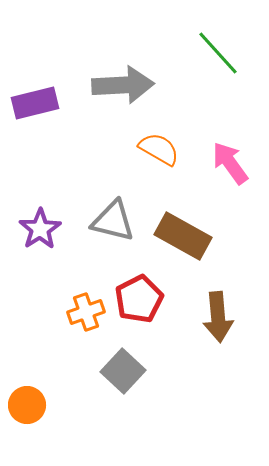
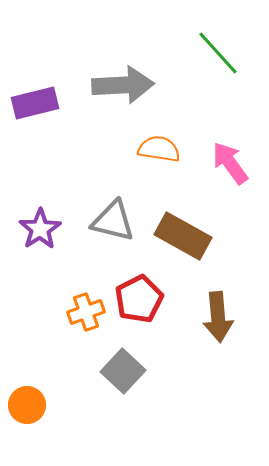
orange semicircle: rotated 21 degrees counterclockwise
